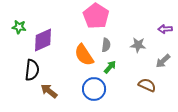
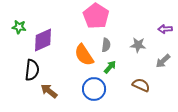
brown semicircle: moved 6 px left
